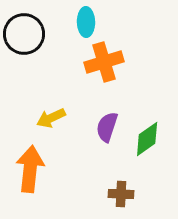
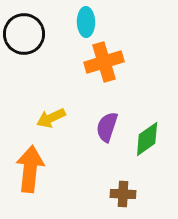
brown cross: moved 2 px right
